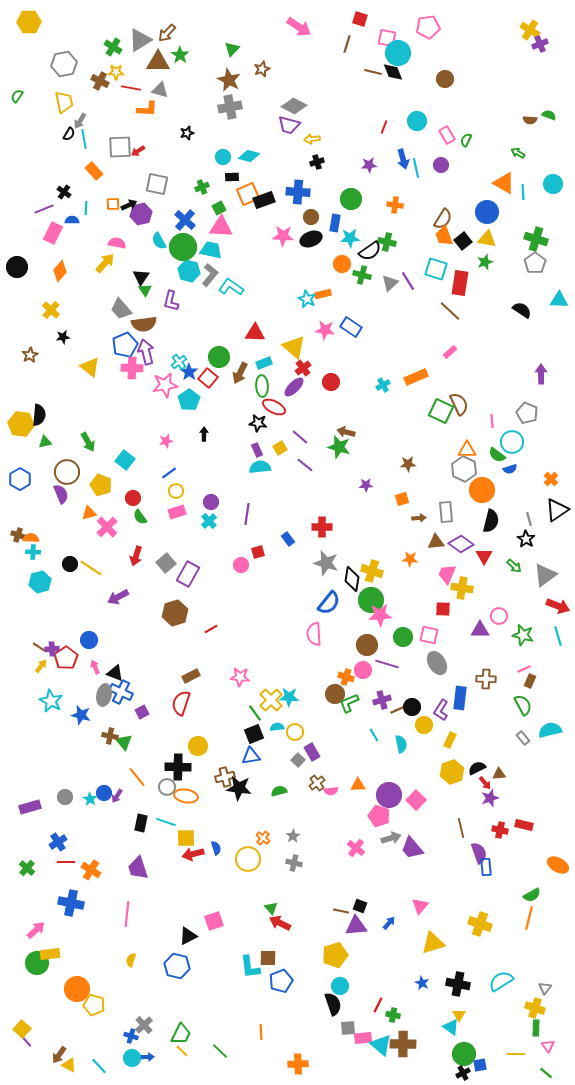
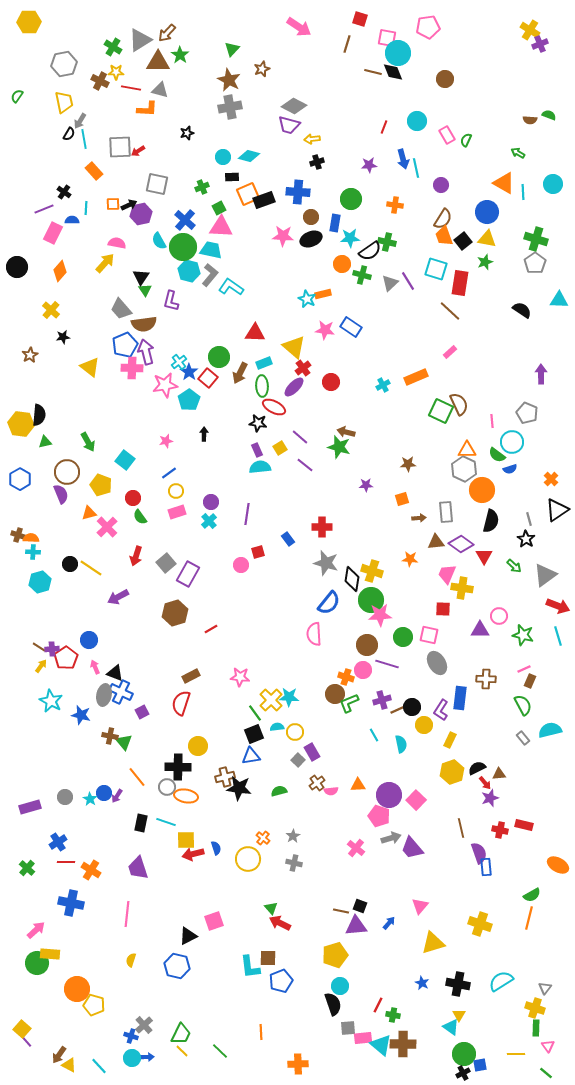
purple circle at (441, 165): moved 20 px down
yellow square at (186, 838): moved 2 px down
yellow rectangle at (50, 954): rotated 12 degrees clockwise
